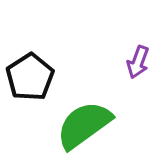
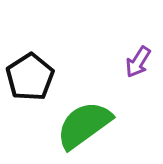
purple arrow: rotated 12 degrees clockwise
